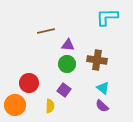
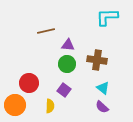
purple semicircle: moved 1 px down
